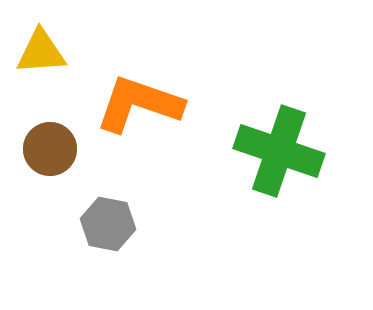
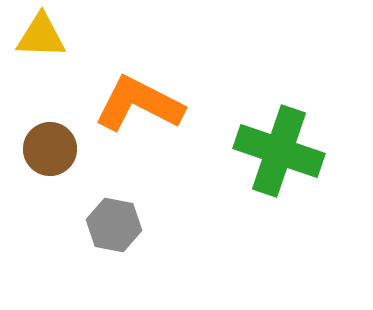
yellow triangle: moved 16 px up; rotated 6 degrees clockwise
orange L-shape: rotated 8 degrees clockwise
gray hexagon: moved 6 px right, 1 px down
